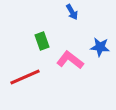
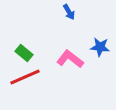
blue arrow: moved 3 px left
green rectangle: moved 18 px left, 12 px down; rotated 30 degrees counterclockwise
pink L-shape: moved 1 px up
